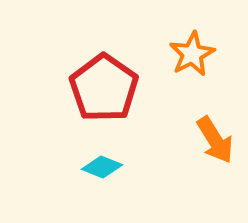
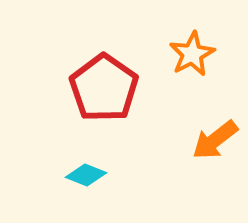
orange arrow: rotated 84 degrees clockwise
cyan diamond: moved 16 px left, 8 px down
